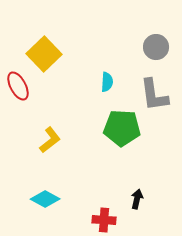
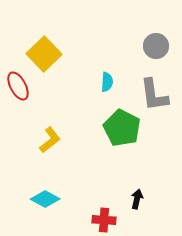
gray circle: moved 1 px up
green pentagon: rotated 24 degrees clockwise
